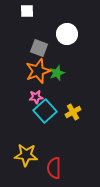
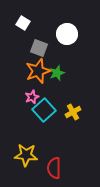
white square: moved 4 px left, 12 px down; rotated 32 degrees clockwise
pink star: moved 4 px left; rotated 16 degrees counterclockwise
cyan square: moved 1 px left, 1 px up
